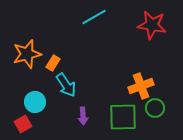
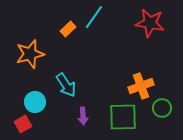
cyan line: rotated 25 degrees counterclockwise
red star: moved 2 px left, 2 px up
orange star: moved 3 px right
orange rectangle: moved 15 px right, 34 px up; rotated 14 degrees clockwise
green circle: moved 7 px right
